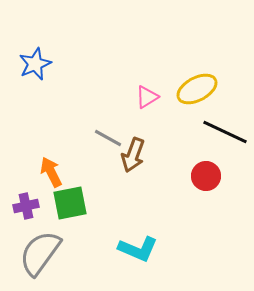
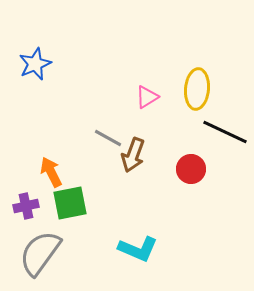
yellow ellipse: rotated 57 degrees counterclockwise
red circle: moved 15 px left, 7 px up
